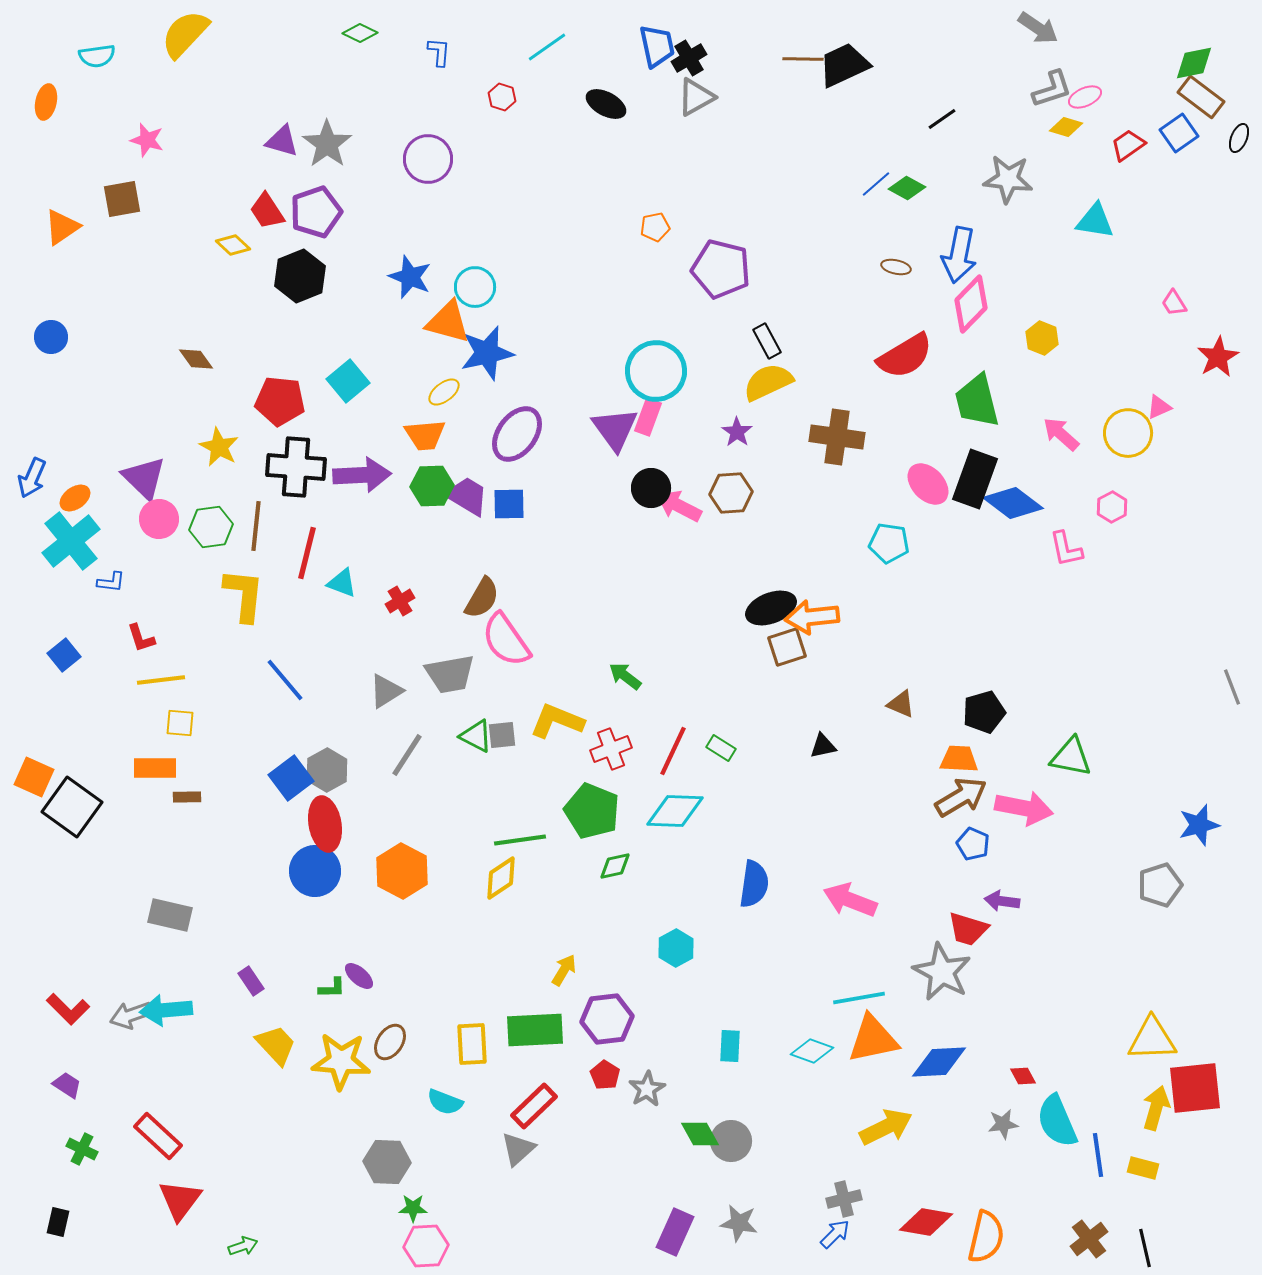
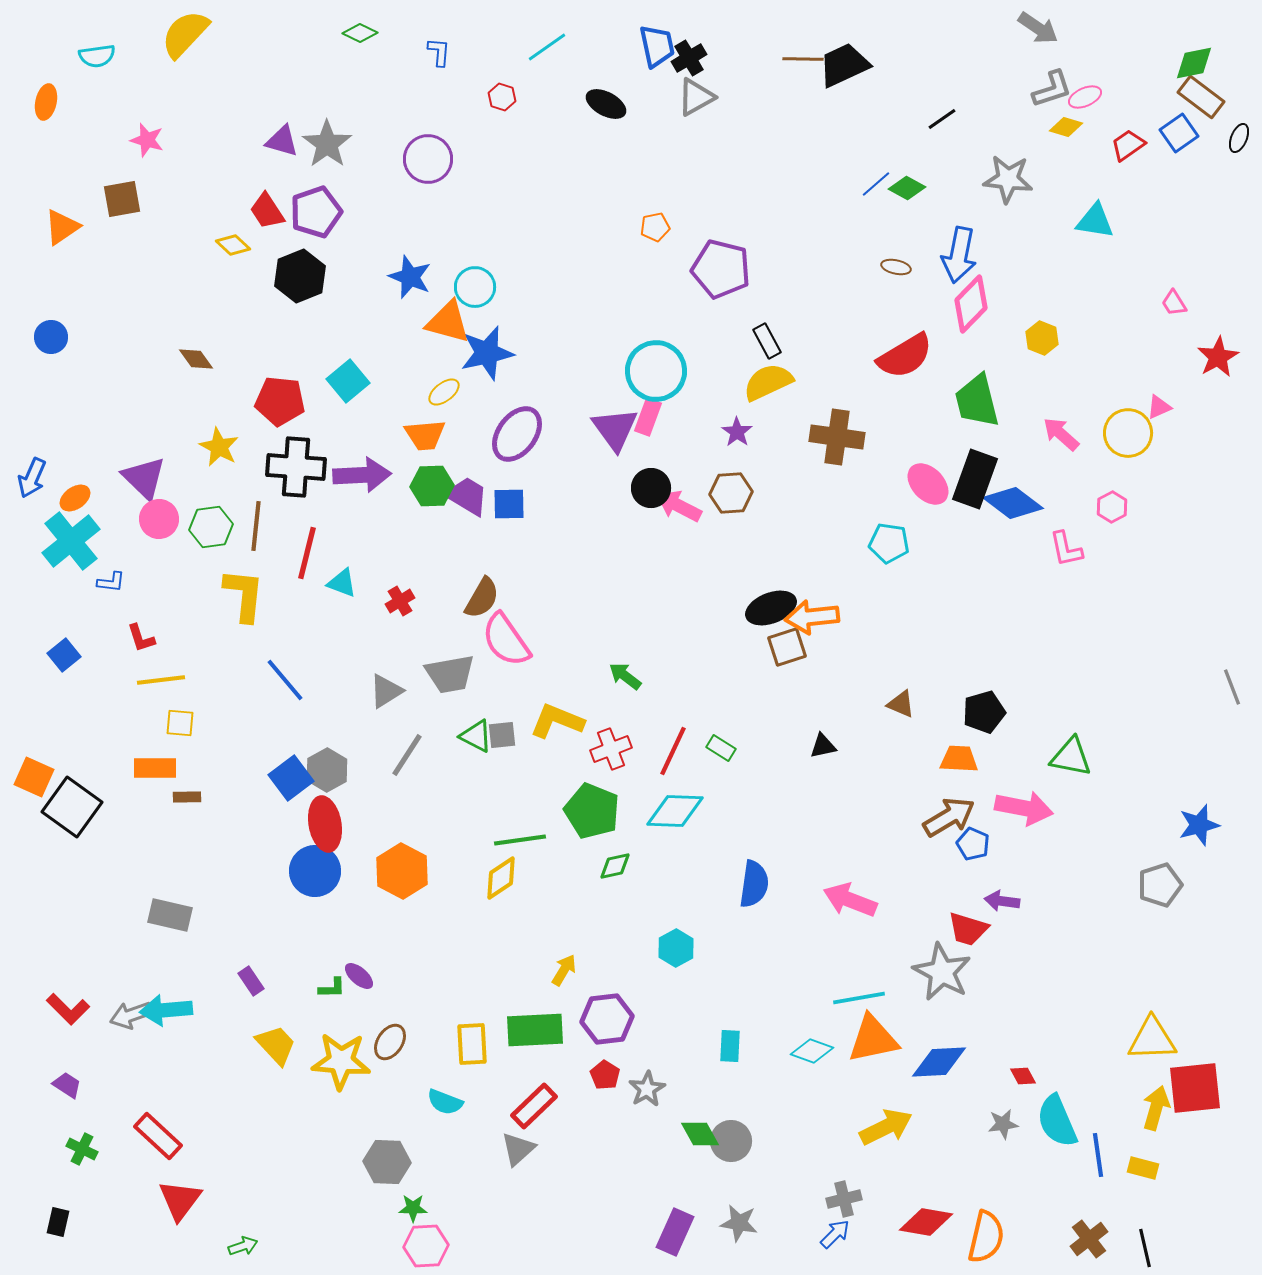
brown arrow at (961, 797): moved 12 px left, 20 px down
